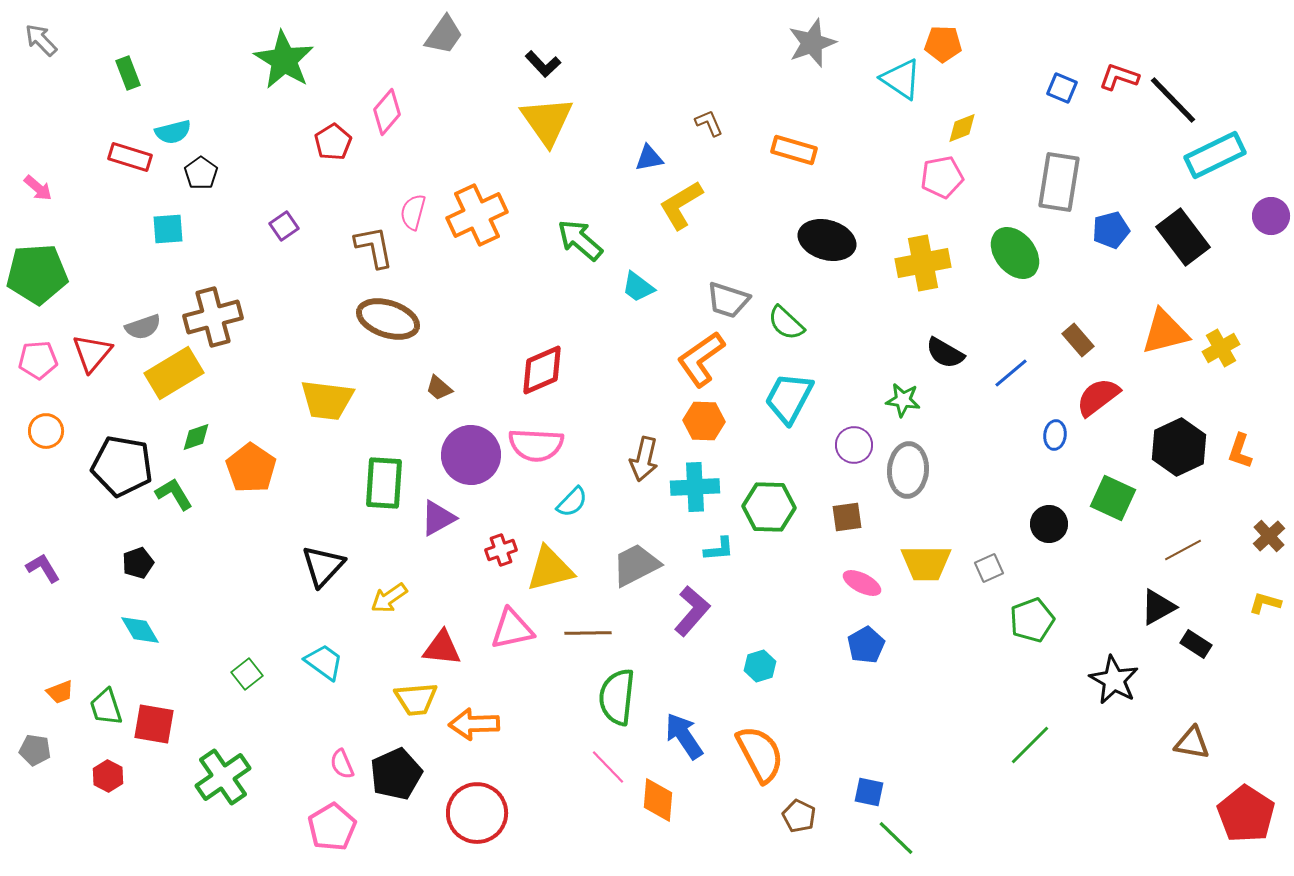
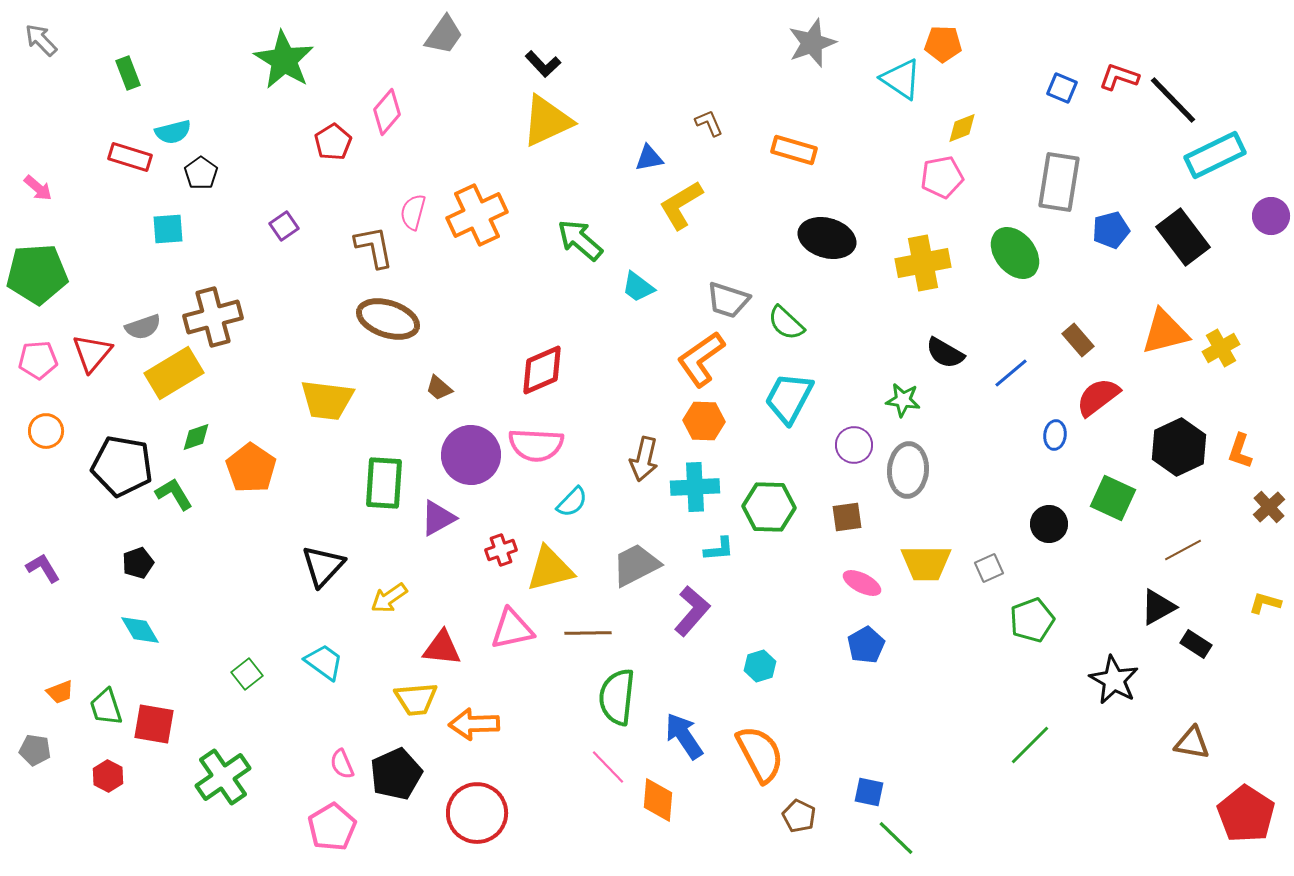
yellow triangle at (547, 121): rotated 40 degrees clockwise
black ellipse at (827, 240): moved 2 px up
brown cross at (1269, 536): moved 29 px up
